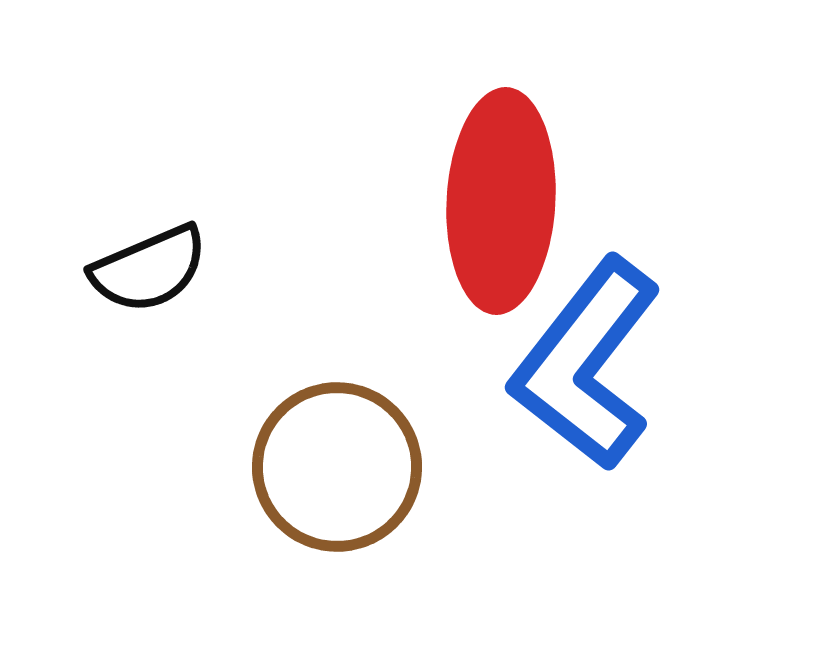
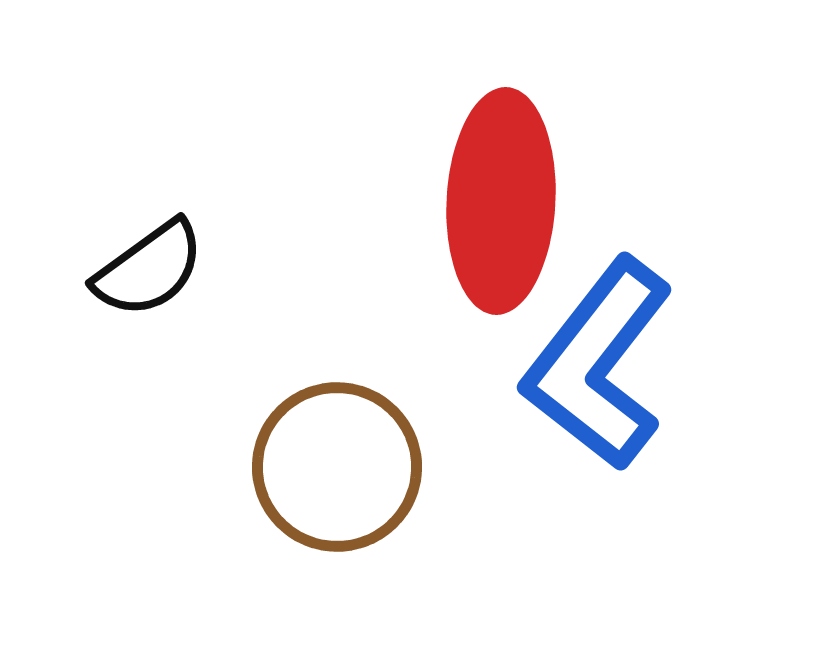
black semicircle: rotated 13 degrees counterclockwise
blue L-shape: moved 12 px right
